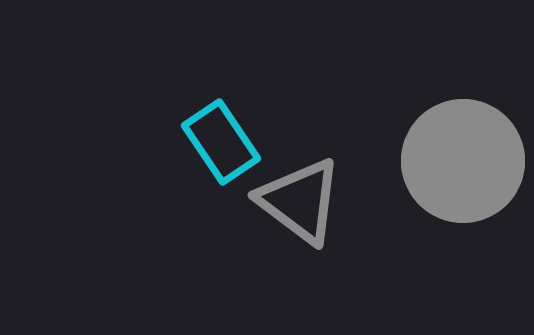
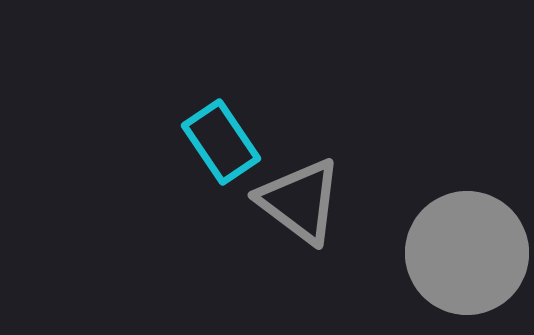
gray circle: moved 4 px right, 92 px down
